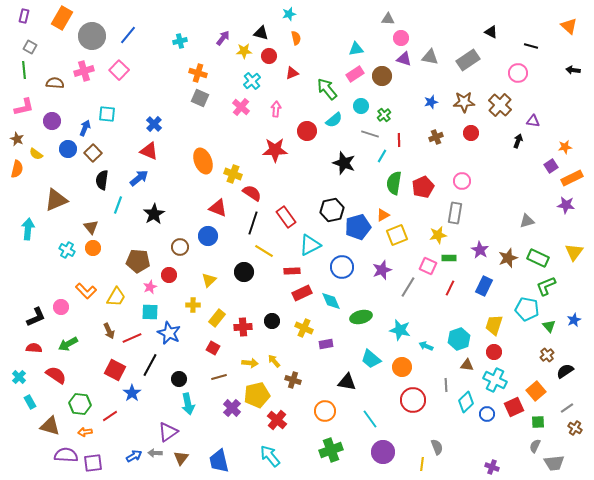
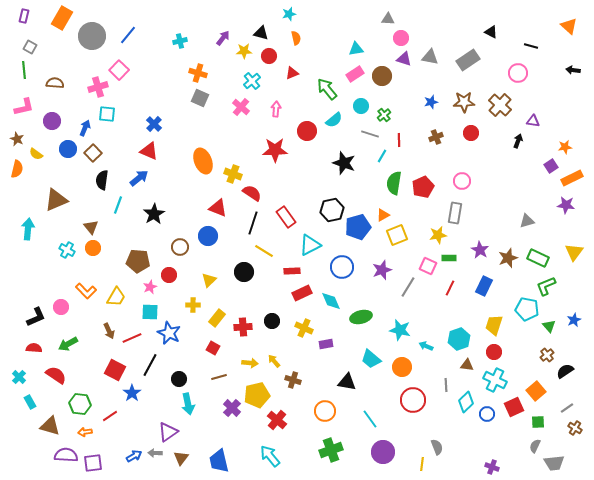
pink cross at (84, 71): moved 14 px right, 16 px down
